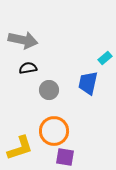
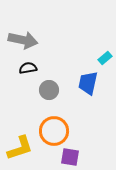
purple square: moved 5 px right
